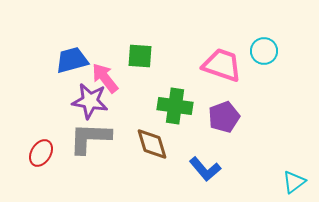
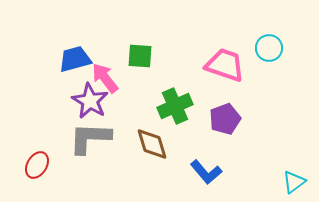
cyan circle: moved 5 px right, 3 px up
blue trapezoid: moved 3 px right, 1 px up
pink trapezoid: moved 3 px right
purple star: rotated 21 degrees clockwise
green cross: rotated 32 degrees counterclockwise
purple pentagon: moved 1 px right, 2 px down
red ellipse: moved 4 px left, 12 px down
blue L-shape: moved 1 px right, 3 px down
